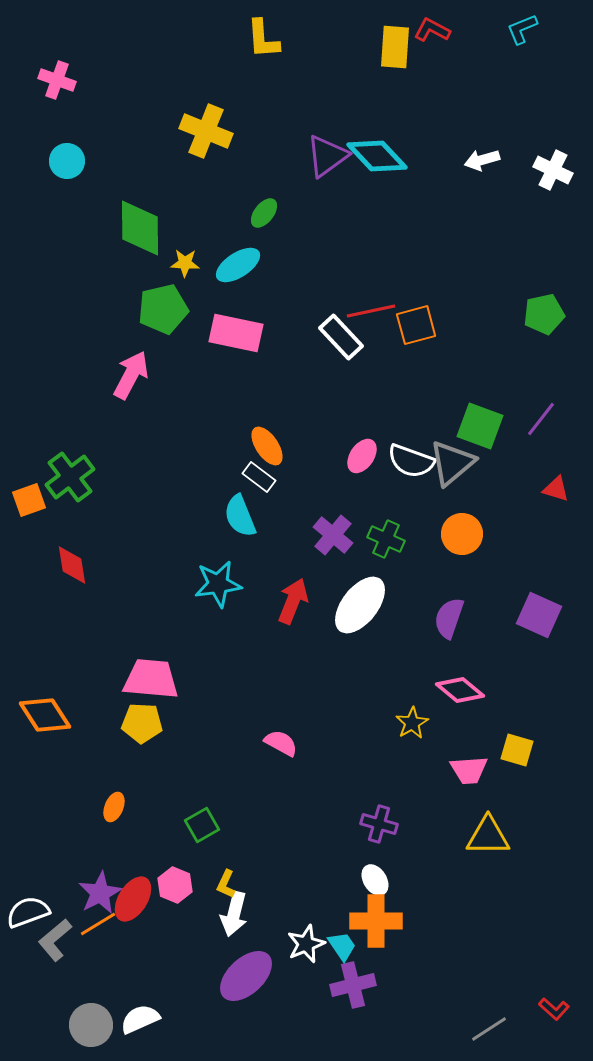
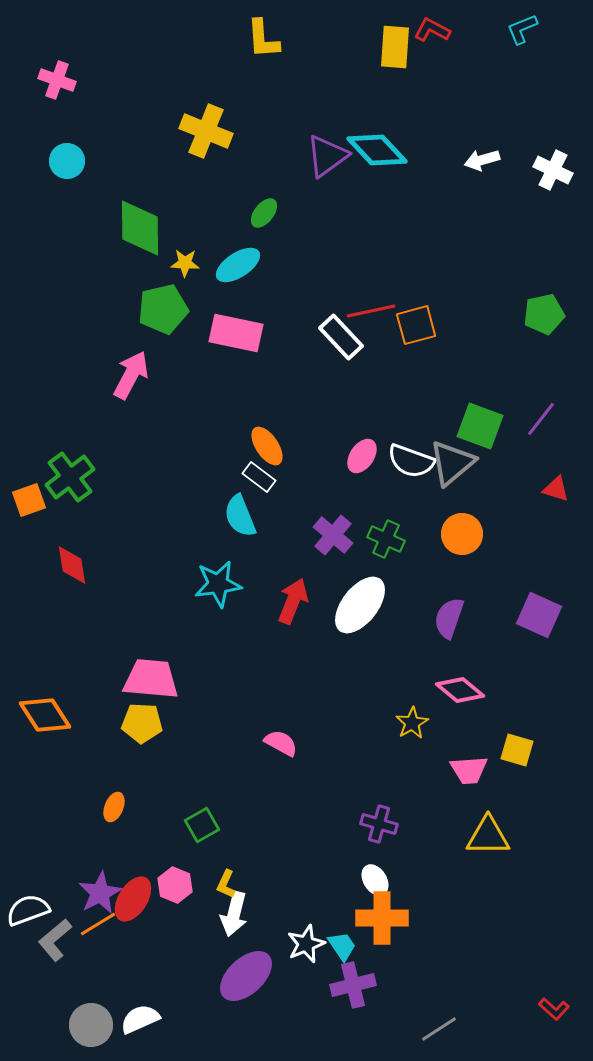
cyan diamond at (377, 156): moved 6 px up
white semicircle at (28, 912): moved 2 px up
orange cross at (376, 921): moved 6 px right, 3 px up
gray line at (489, 1029): moved 50 px left
